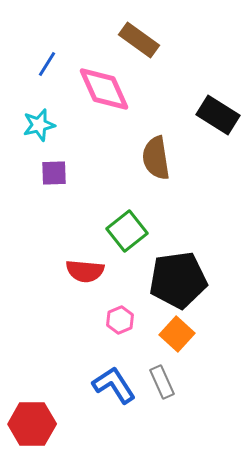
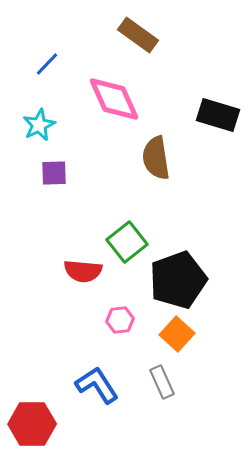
brown rectangle: moved 1 px left, 5 px up
blue line: rotated 12 degrees clockwise
pink diamond: moved 10 px right, 10 px down
black rectangle: rotated 15 degrees counterclockwise
cyan star: rotated 12 degrees counterclockwise
green square: moved 11 px down
red semicircle: moved 2 px left
black pentagon: rotated 12 degrees counterclockwise
pink hexagon: rotated 16 degrees clockwise
blue L-shape: moved 17 px left
